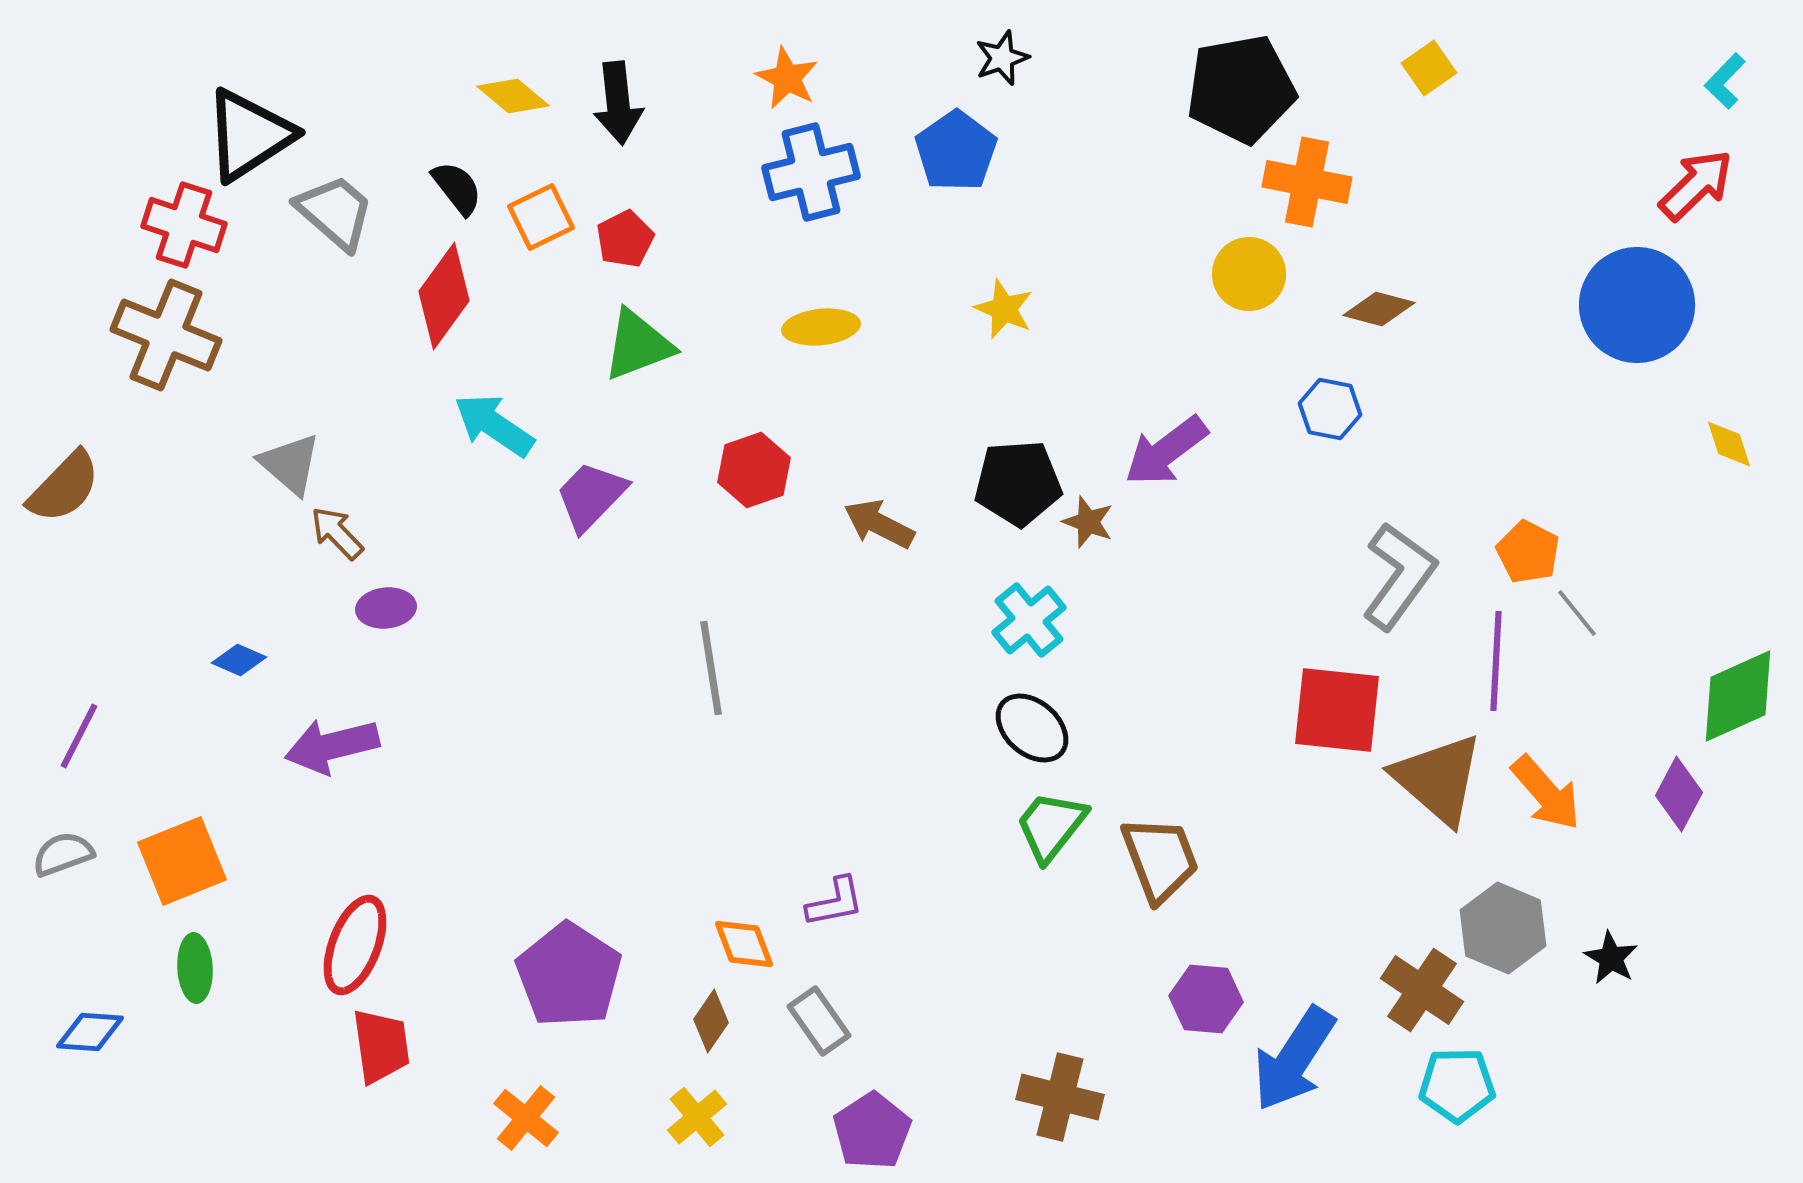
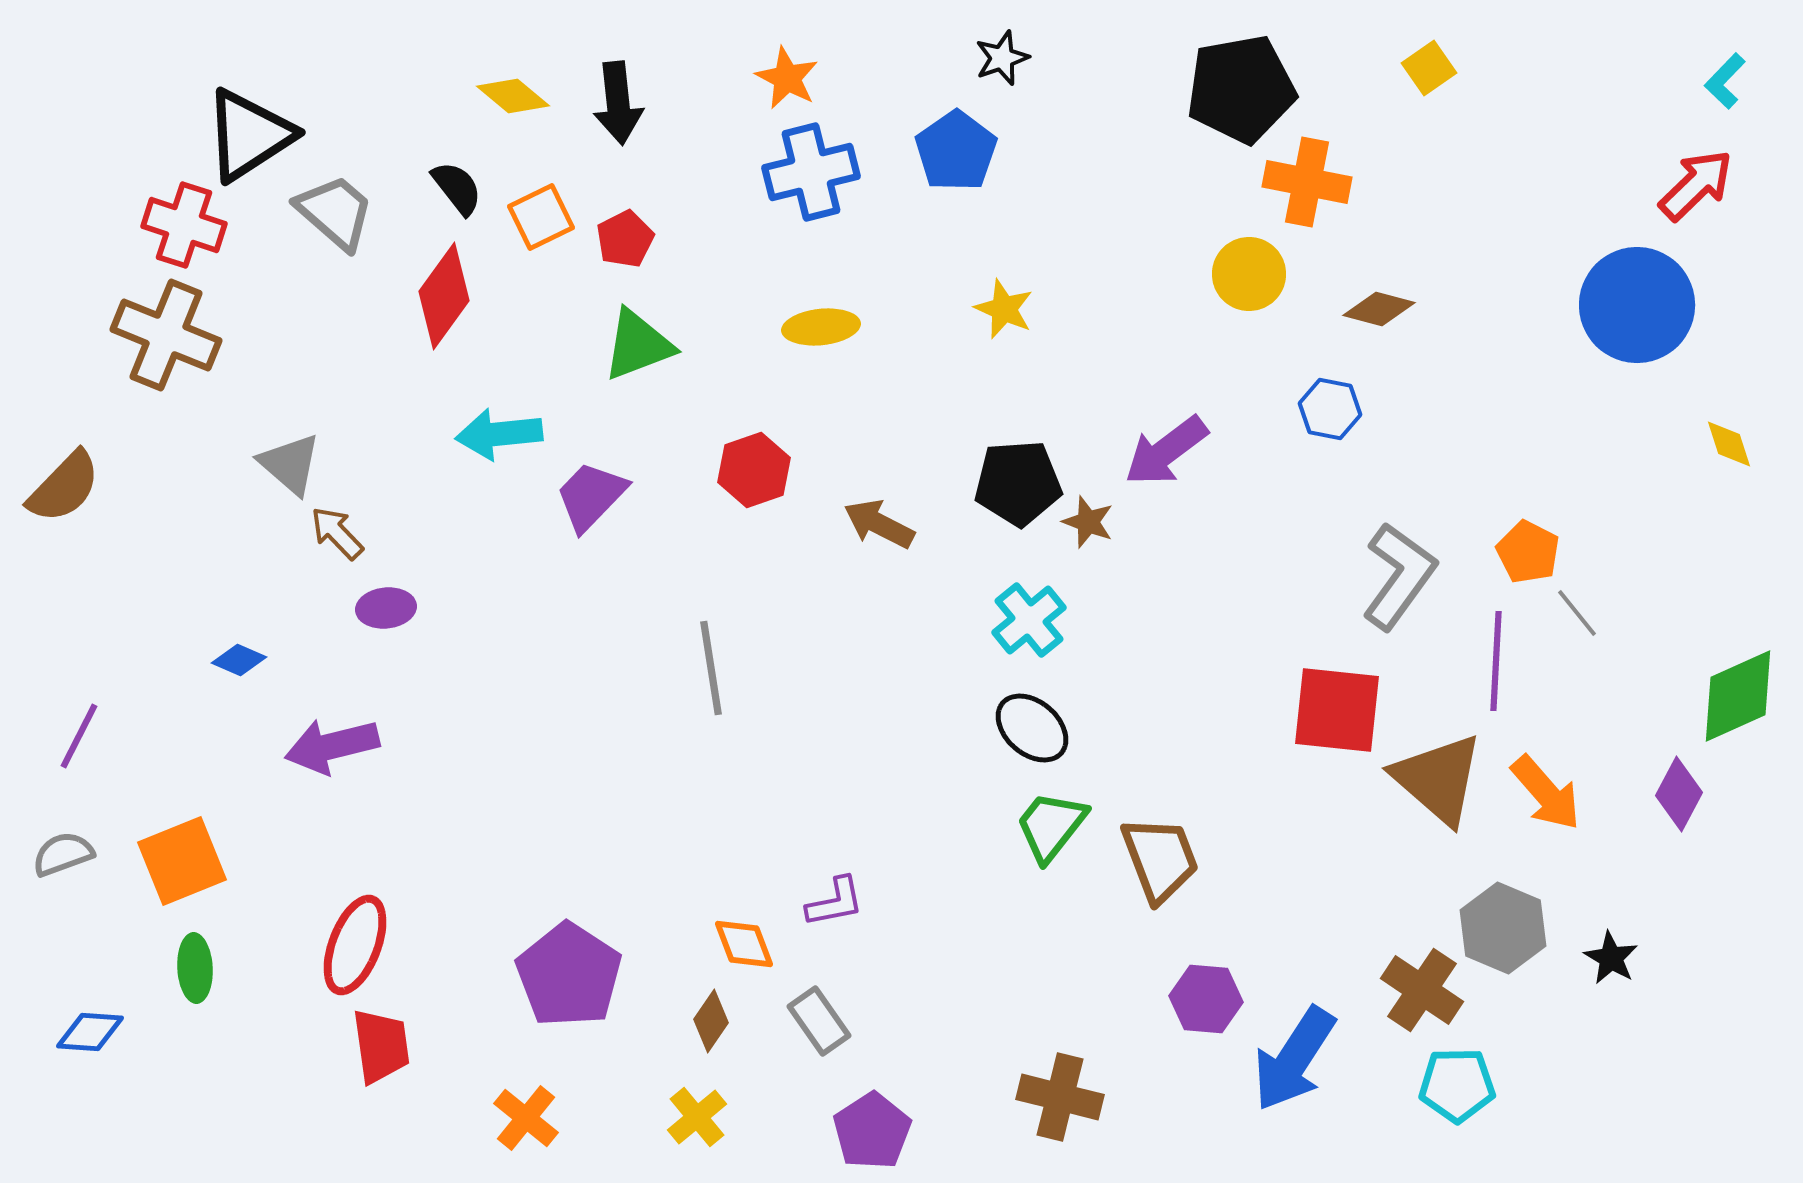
cyan arrow at (494, 425): moved 5 px right, 9 px down; rotated 40 degrees counterclockwise
